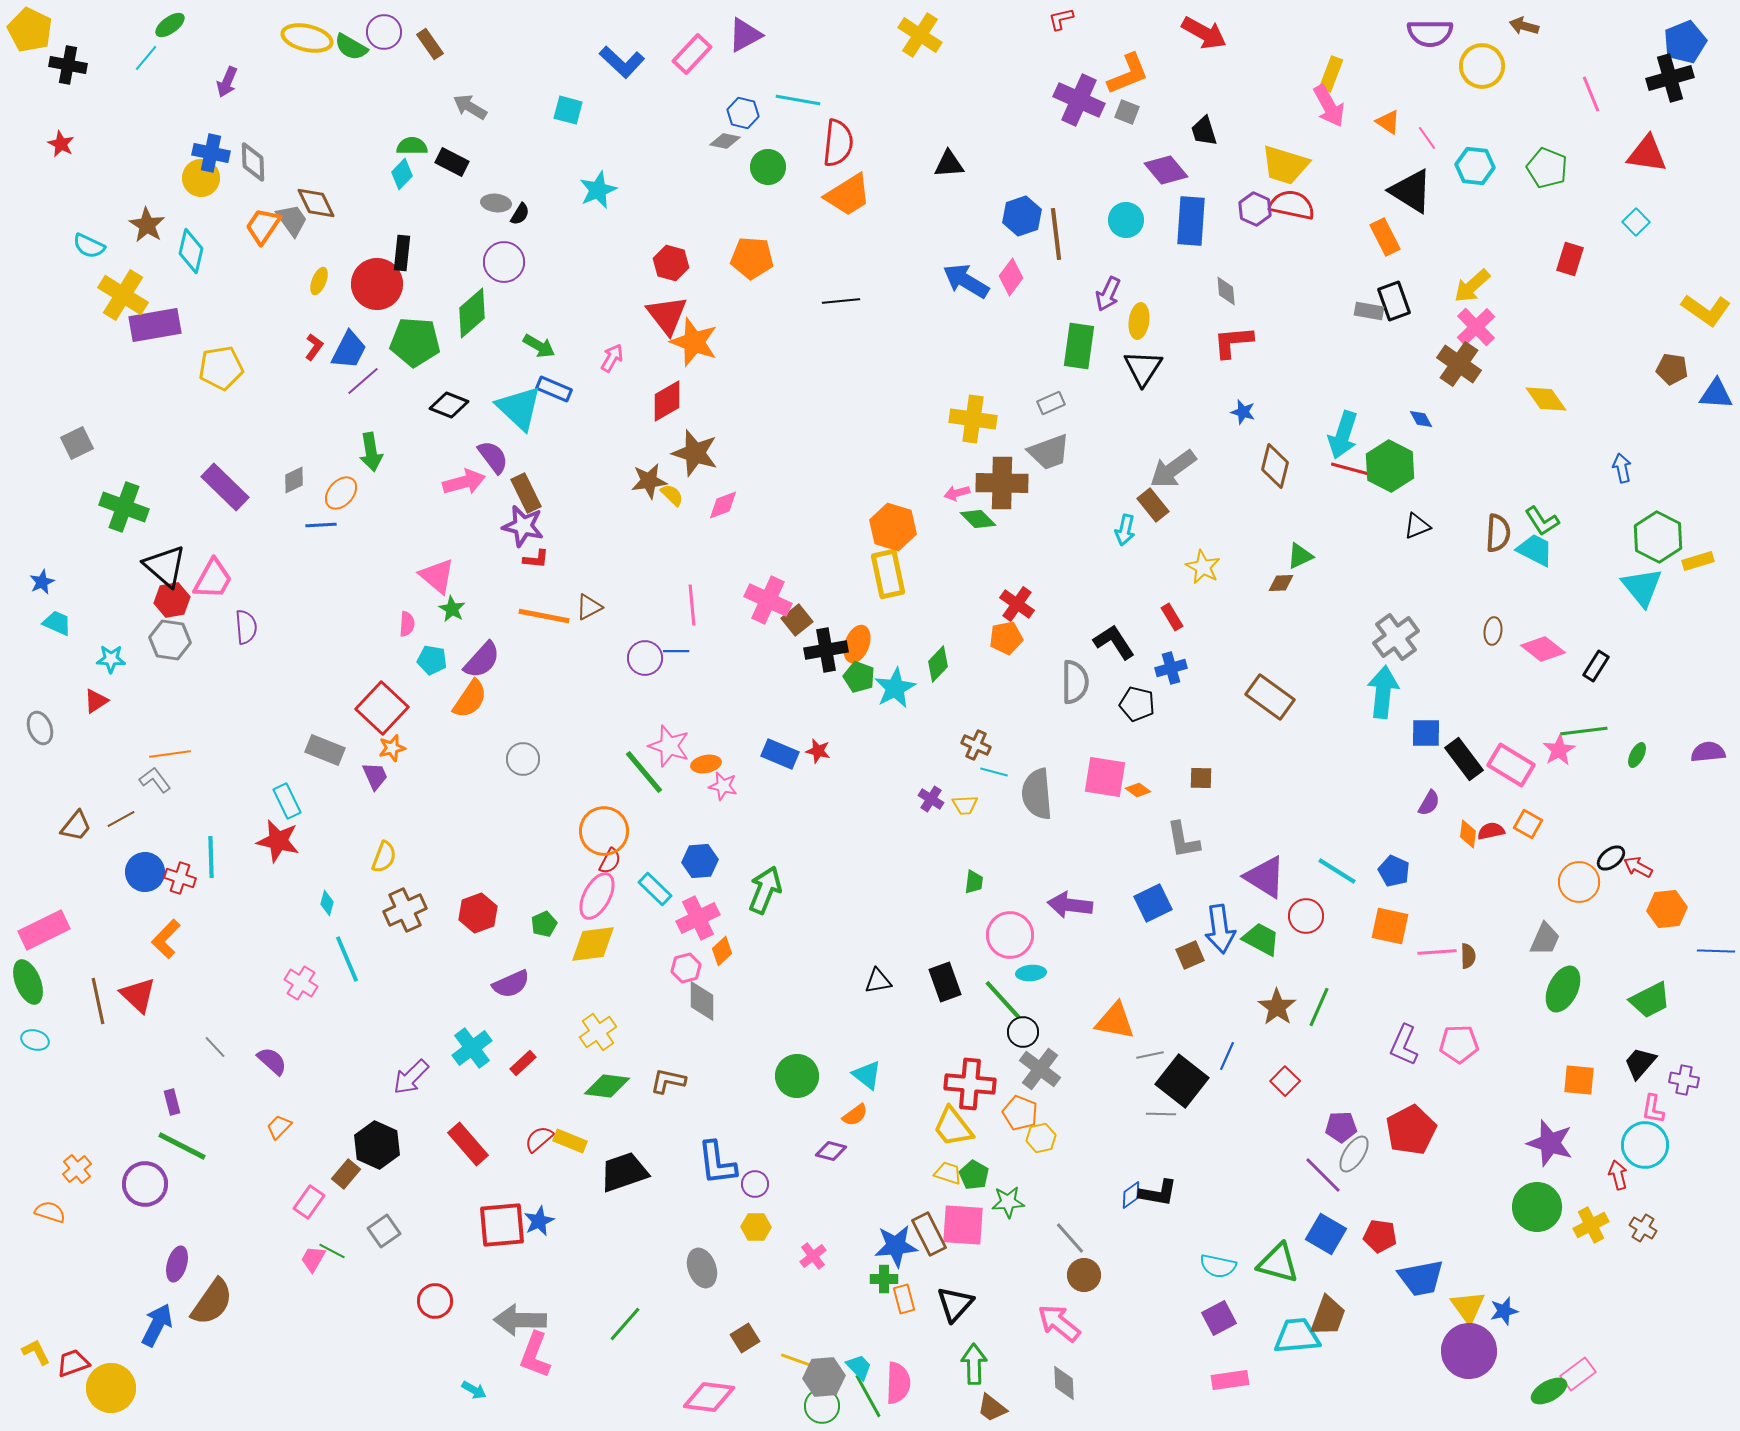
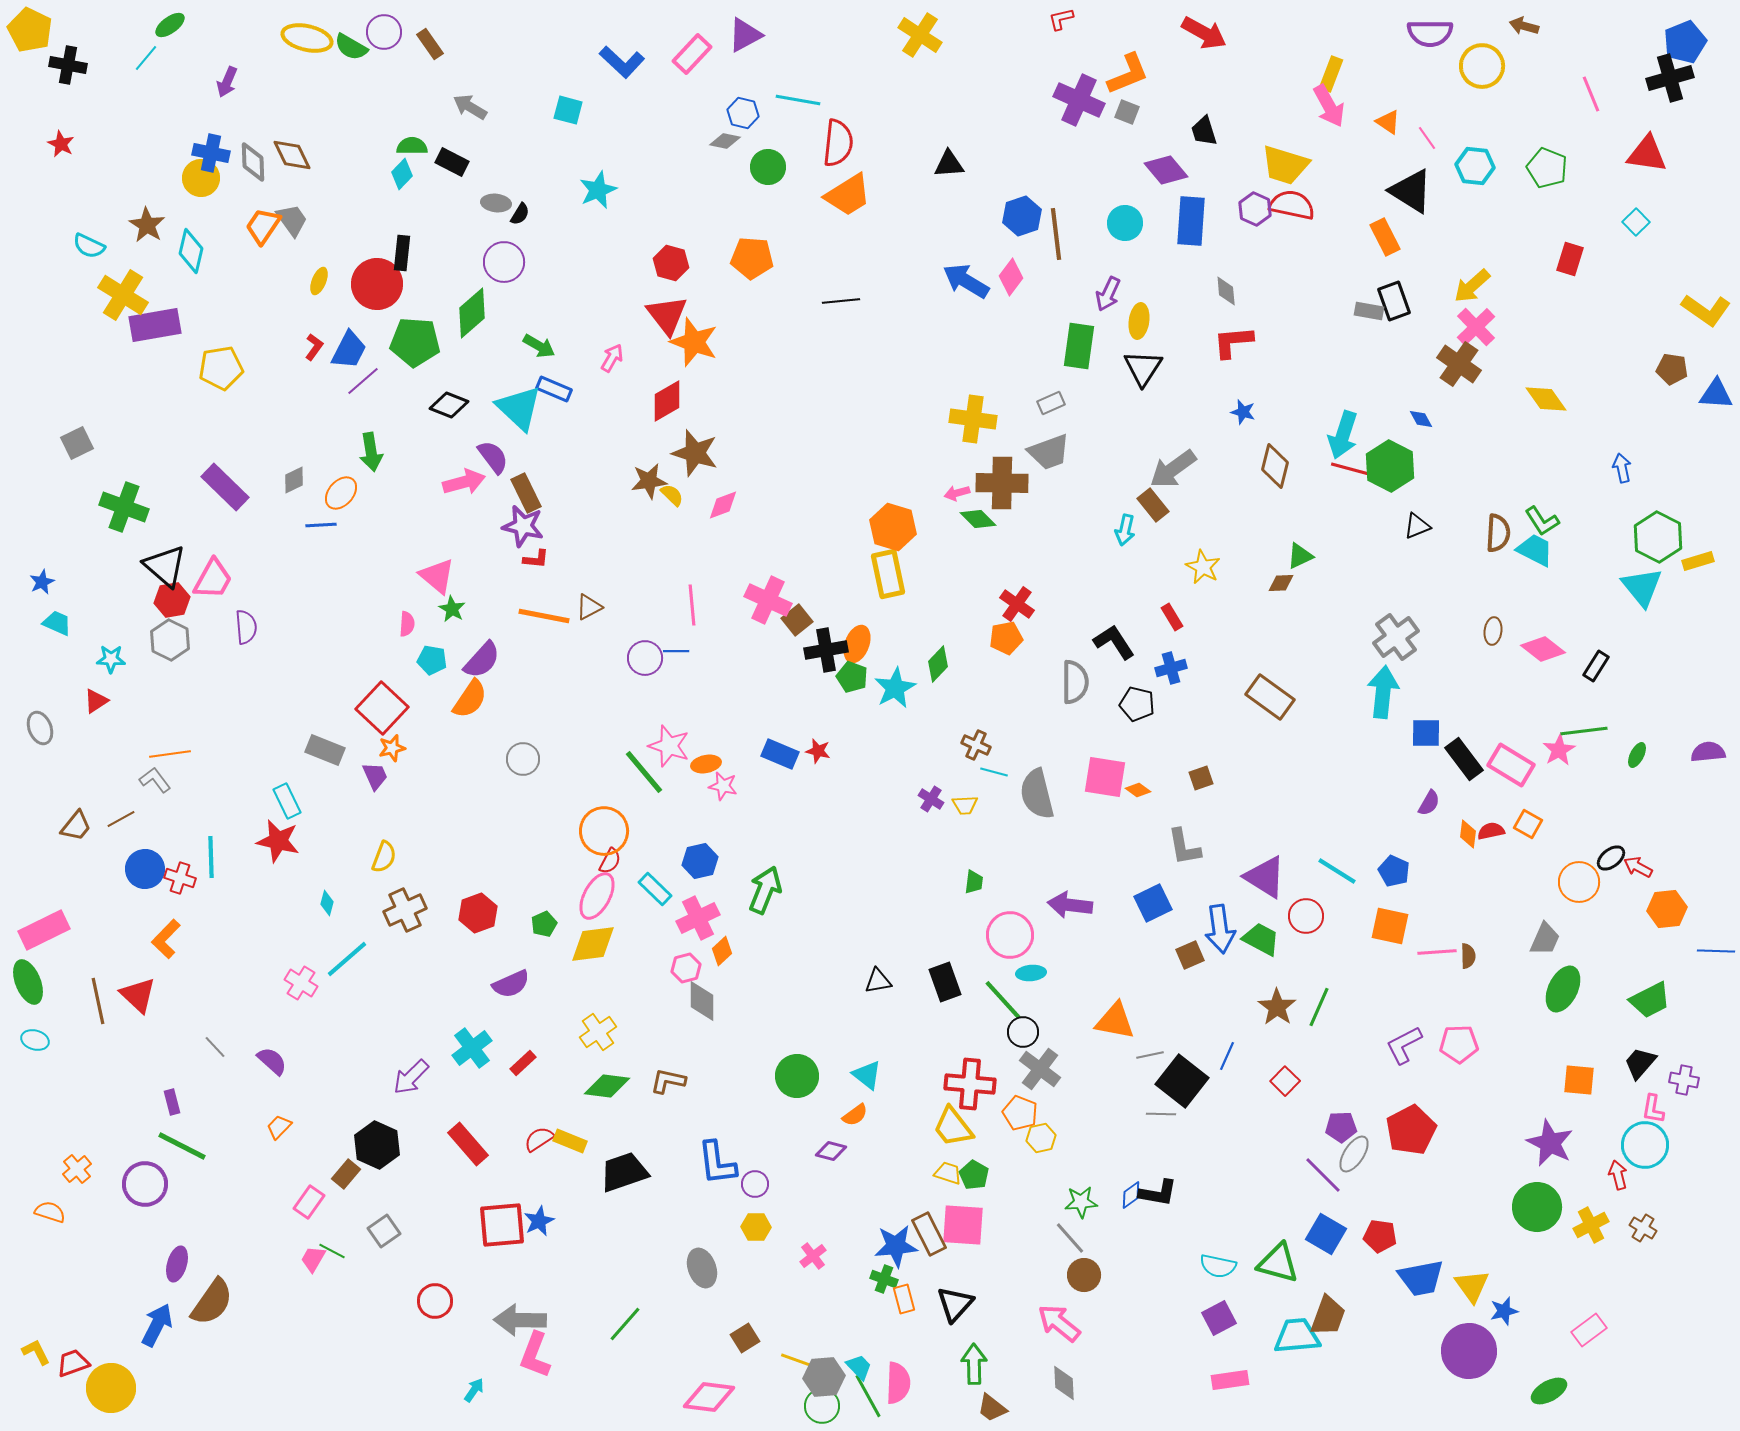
brown diamond at (316, 203): moved 24 px left, 48 px up
cyan circle at (1126, 220): moved 1 px left, 3 px down
gray hexagon at (170, 640): rotated 18 degrees clockwise
green pentagon at (859, 677): moved 7 px left
brown square at (1201, 778): rotated 20 degrees counterclockwise
gray semicircle at (1037, 794): rotated 9 degrees counterclockwise
gray L-shape at (1183, 840): moved 1 px right, 7 px down
blue hexagon at (700, 861): rotated 8 degrees counterclockwise
blue circle at (145, 872): moved 3 px up
cyan line at (347, 959): rotated 72 degrees clockwise
purple L-shape at (1404, 1045): rotated 39 degrees clockwise
red semicircle at (539, 1139): rotated 8 degrees clockwise
purple star at (1550, 1143): rotated 9 degrees clockwise
green star at (1008, 1202): moved 73 px right
green cross at (884, 1279): rotated 20 degrees clockwise
yellow triangle at (1468, 1307): moved 4 px right, 21 px up
pink rectangle at (1578, 1374): moved 11 px right, 44 px up
cyan arrow at (474, 1390): rotated 85 degrees counterclockwise
